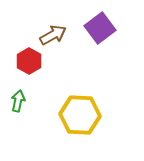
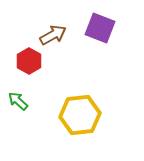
purple square: rotated 32 degrees counterclockwise
green arrow: rotated 60 degrees counterclockwise
yellow hexagon: rotated 9 degrees counterclockwise
